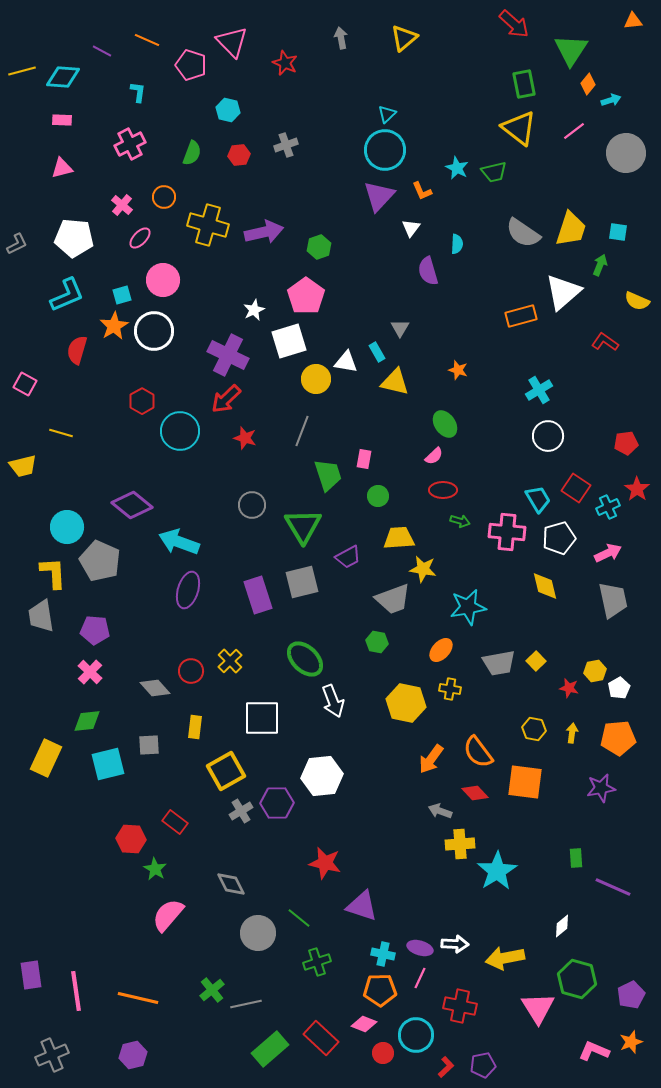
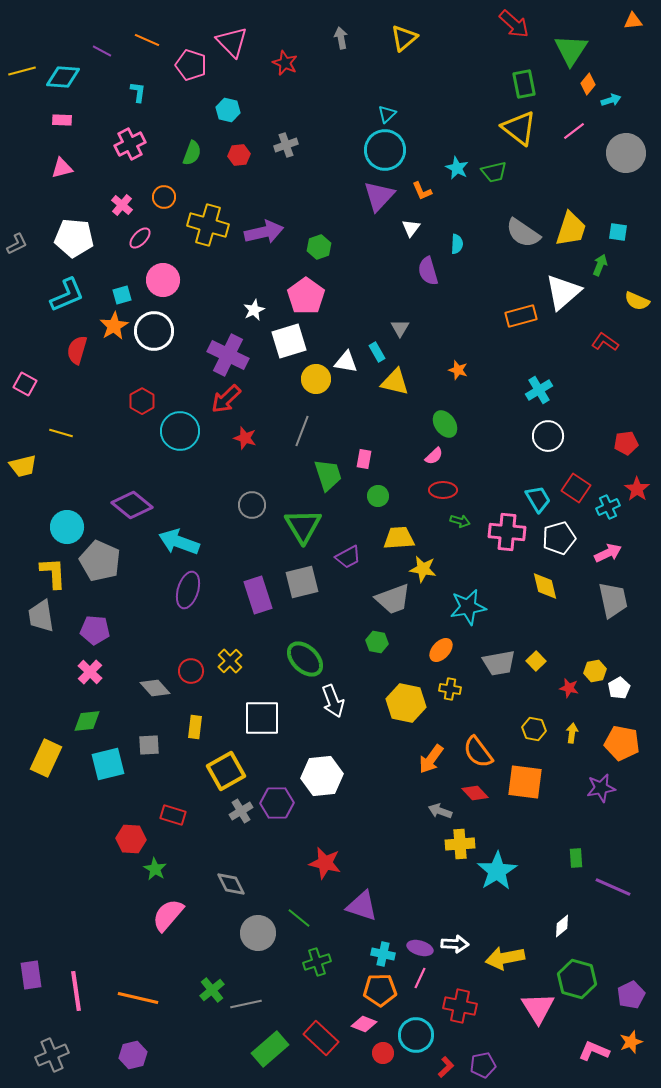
orange pentagon at (618, 738): moved 4 px right, 5 px down; rotated 16 degrees clockwise
red rectangle at (175, 822): moved 2 px left, 7 px up; rotated 20 degrees counterclockwise
